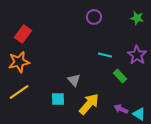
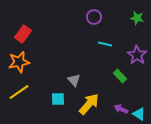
cyan line: moved 11 px up
